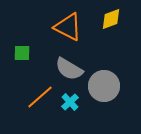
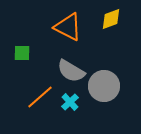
gray semicircle: moved 2 px right, 2 px down
